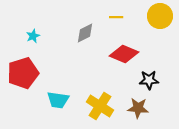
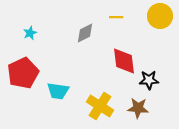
cyan star: moved 3 px left, 3 px up
red diamond: moved 7 px down; rotated 60 degrees clockwise
red pentagon: rotated 8 degrees counterclockwise
cyan trapezoid: moved 9 px up
